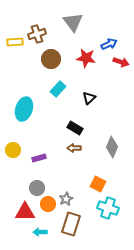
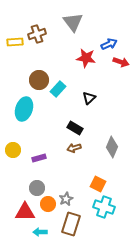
brown circle: moved 12 px left, 21 px down
brown arrow: rotated 16 degrees counterclockwise
cyan cross: moved 4 px left, 1 px up
